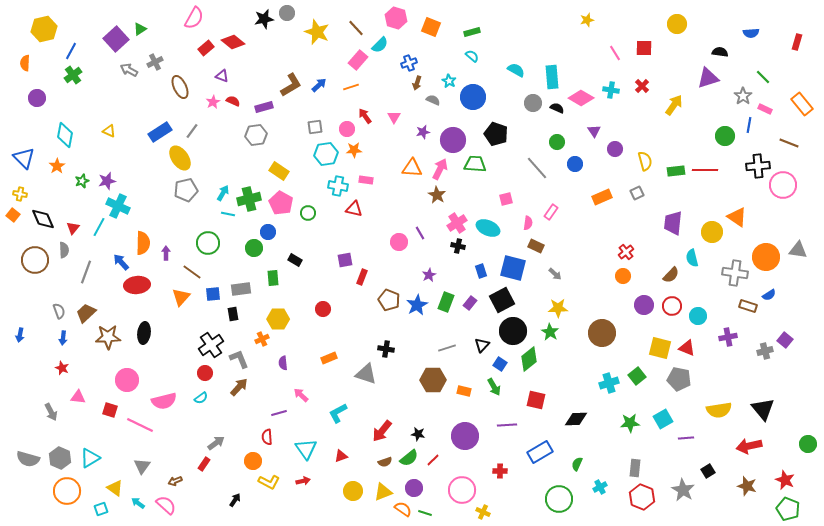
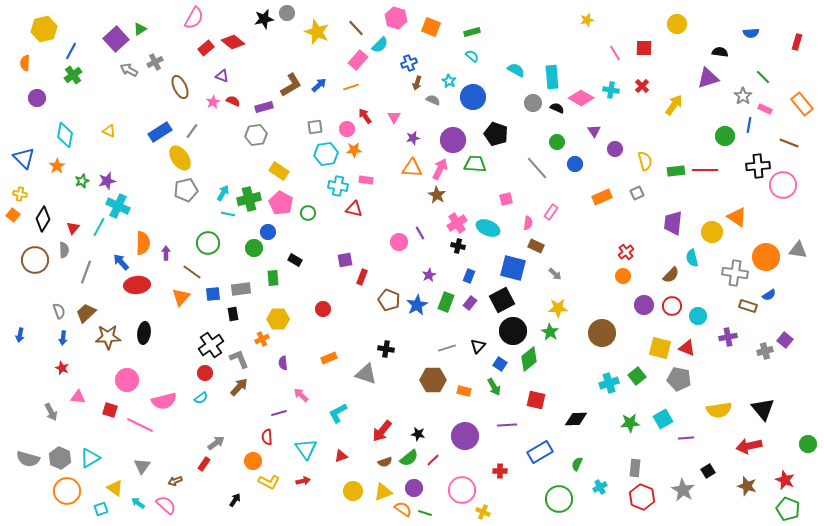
purple star at (423, 132): moved 10 px left, 6 px down
black diamond at (43, 219): rotated 55 degrees clockwise
blue rectangle at (481, 271): moved 12 px left, 5 px down; rotated 40 degrees clockwise
black triangle at (482, 345): moved 4 px left, 1 px down
